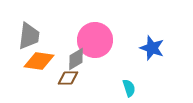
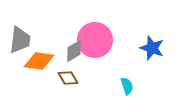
gray trapezoid: moved 9 px left, 4 px down
gray diamond: moved 2 px left, 8 px up
brown diamond: rotated 60 degrees clockwise
cyan semicircle: moved 2 px left, 2 px up
